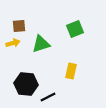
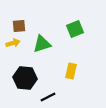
green triangle: moved 1 px right
black hexagon: moved 1 px left, 6 px up
